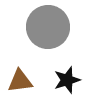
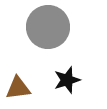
brown triangle: moved 2 px left, 7 px down
